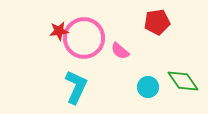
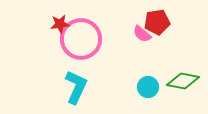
red star: moved 1 px right, 7 px up
pink circle: moved 3 px left, 1 px down
pink semicircle: moved 22 px right, 17 px up
green diamond: rotated 44 degrees counterclockwise
